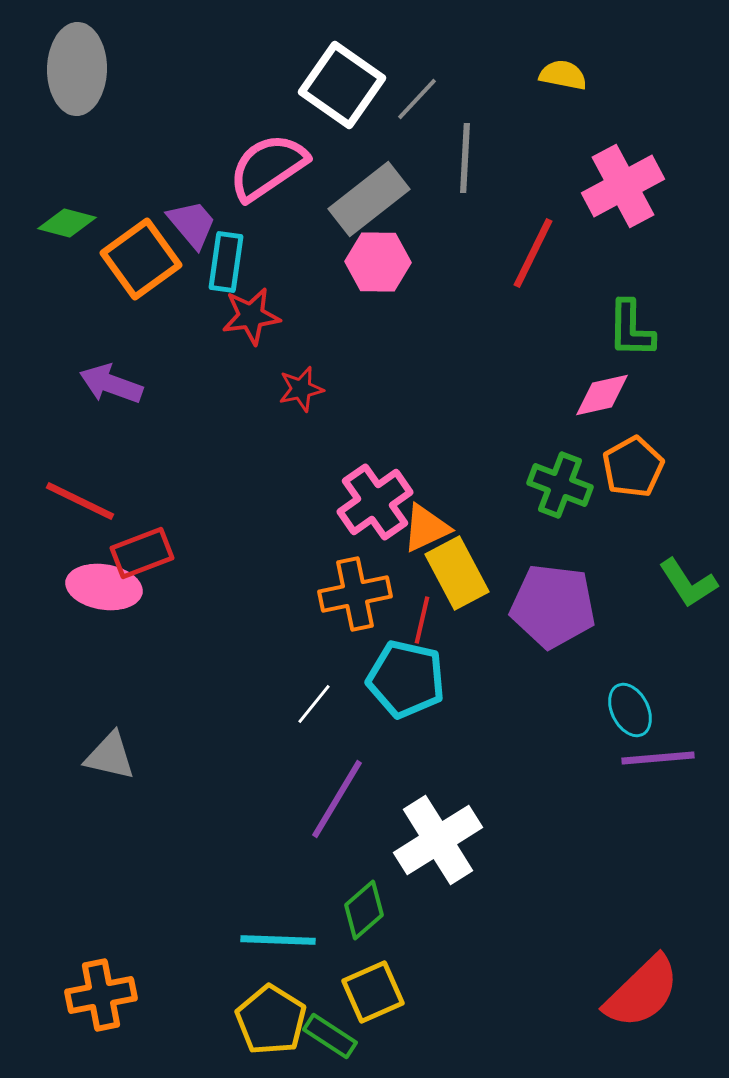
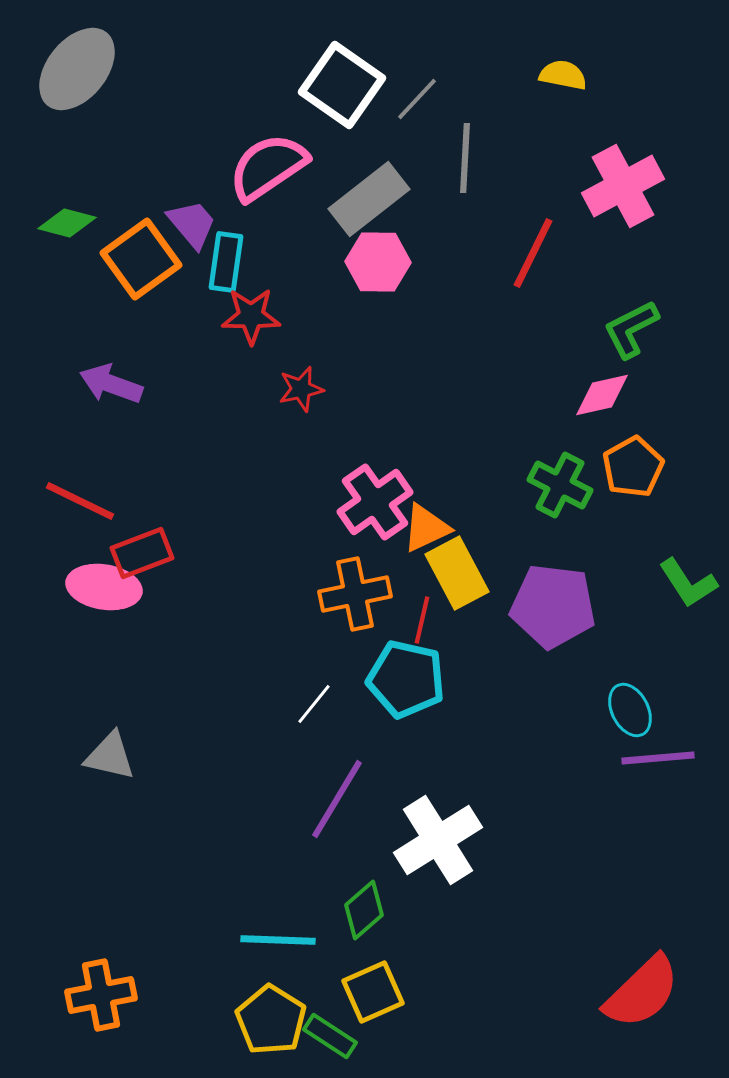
gray ellipse at (77, 69): rotated 38 degrees clockwise
red star at (251, 316): rotated 8 degrees clockwise
green L-shape at (631, 329): rotated 62 degrees clockwise
green cross at (560, 485): rotated 6 degrees clockwise
